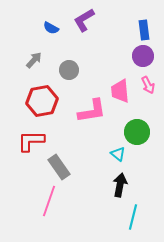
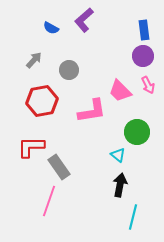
purple L-shape: rotated 10 degrees counterclockwise
pink trapezoid: rotated 40 degrees counterclockwise
red L-shape: moved 6 px down
cyan triangle: moved 1 px down
